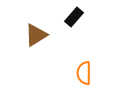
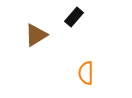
orange semicircle: moved 2 px right
